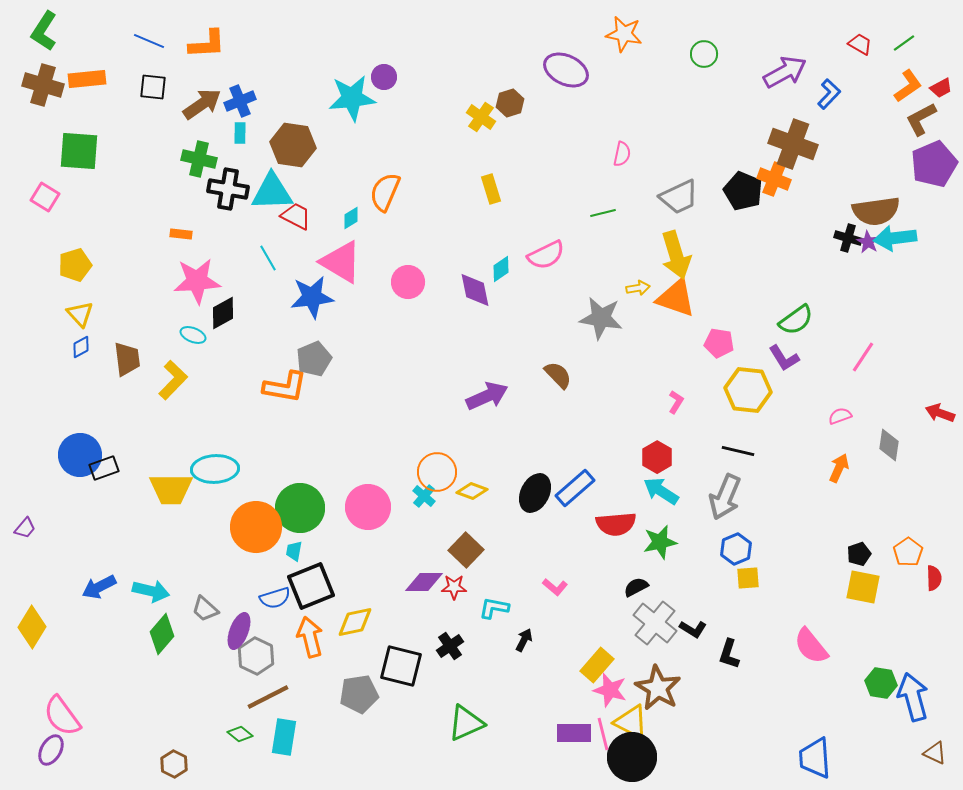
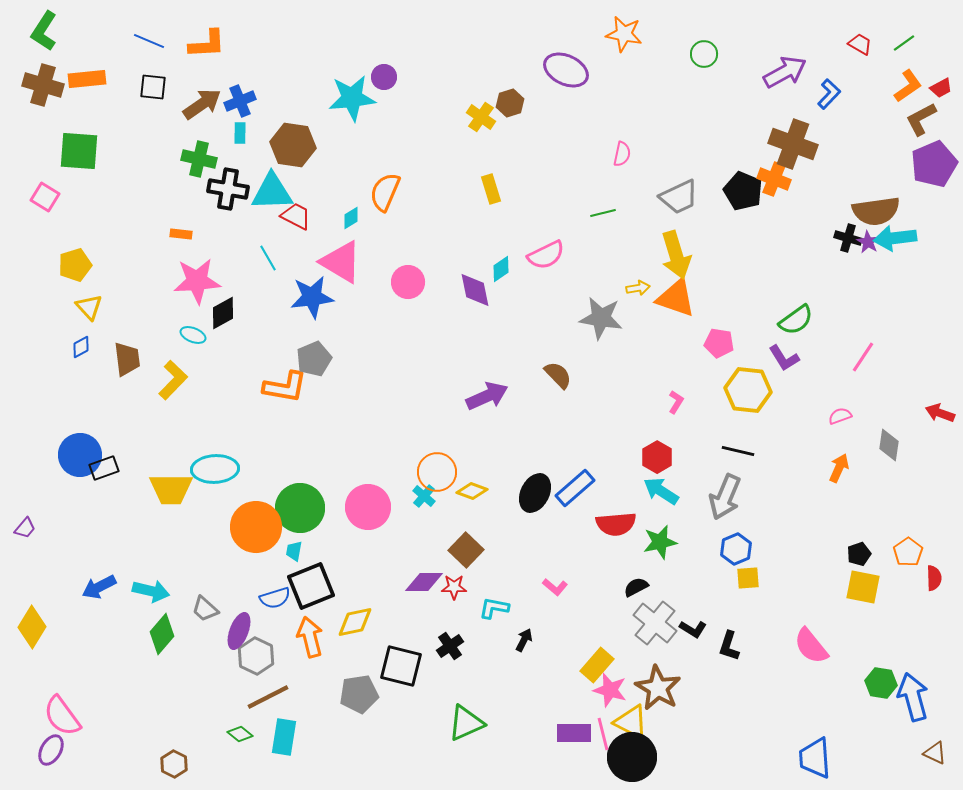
yellow triangle at (80, 314): moved 9 px right, 7 px up
black L-shape at (729, 654): moved 8 px up
